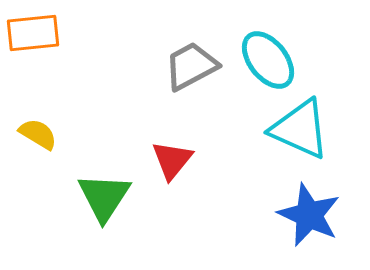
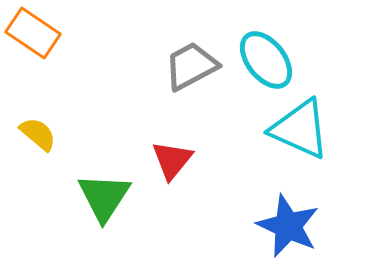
orange rectangle: rotated 40 degrees clockwise
cyan ellipse: moved 2 px left
yellow semicircle: rotated 9 degrees clockwise
blue star: moved 21 px left, 11 px down
